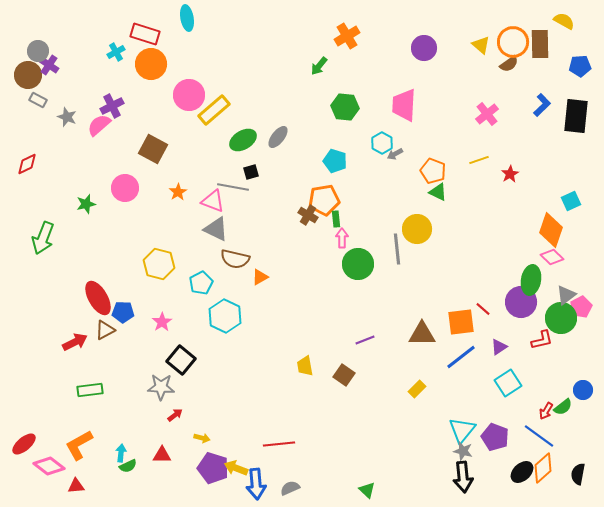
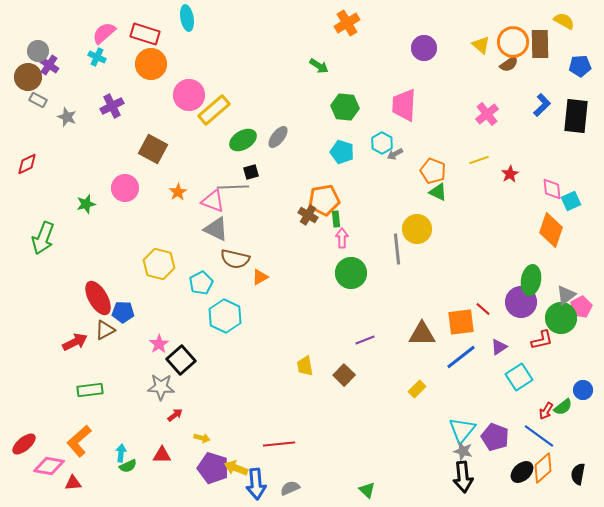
orange cross at (347, 36): moved 13 px up
cyan cross at (116, 52): moved 19 px left, 5 px down; rotated 36 degrees counterclockwise
green arrow at (319, 66): rotated 96 degrees counterclockwise
brown circle at (28, 75): moved 2 px down
pink semicircle at (99, 125): moved 5 px right, 92 px up
cyan pentagon at (335, 161): moved 7 px right, 9 px up
gray line at (233, 187): rotated 12 degrees counterclockwise
pink diamond at (552, 257): moved 68 px up; rotated 40 degrees clockwise
green circle at (358, 264): moved 7 px left, 9 px down
pink star at (162, 322): moved 3 px left, 22 px down
black square at (181, 360): rotated 8 degrees clockwise
brown square at (344, 375): rotated 10 degrees clockwise
cyan square at (508, 383): moved 11 px right, 6 px up
orange L-shape at (79, 445): moved 4 px up; rotated 12 degrees counterclockwise
pink diamond at (49, 466): rotated 28 degrees counterclockwise
red triangle at (76, 486): moved 3 px left, 3 px up
